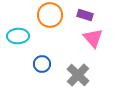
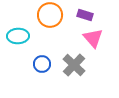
gray cross: moved 4 px left, 10 px up
